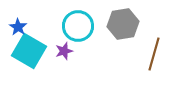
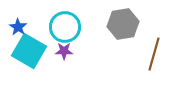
cyan circle: moved 13 px left, 1 px down
purple star: rotated 18 degrees clockwise
